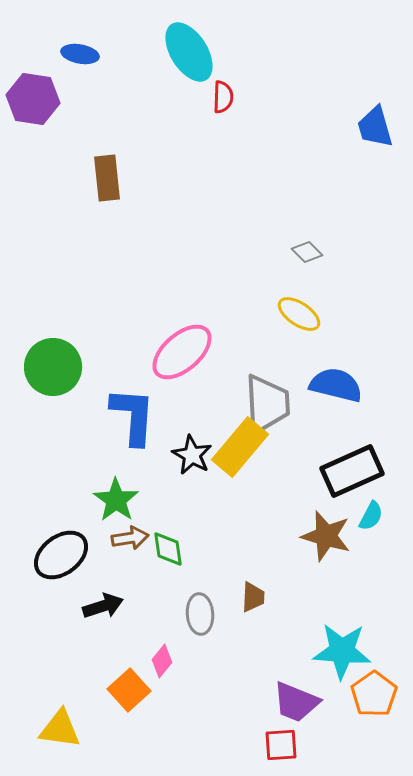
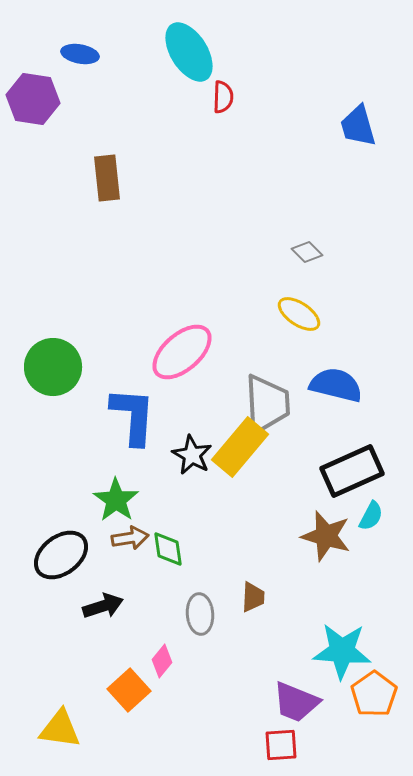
blue trapezoid: moved 17 px left, 1 px up
